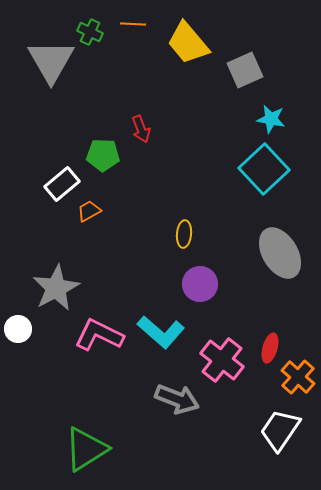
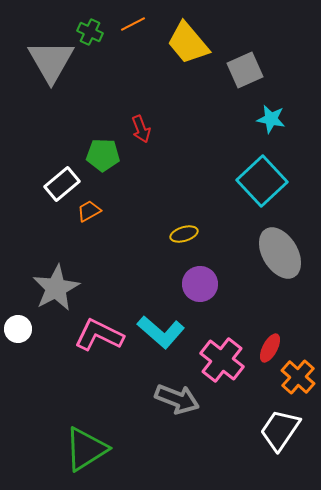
orange line: rotated 30 degrees counterclockwise
cyan square: moved 2 px left, 12 px down
yellow ellipse: rotated 68 degrees clockwise
red ellipse: rotated 12 degrees clockwise
